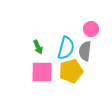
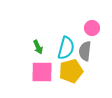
pink circle: moved 1 px right, 1 px up
